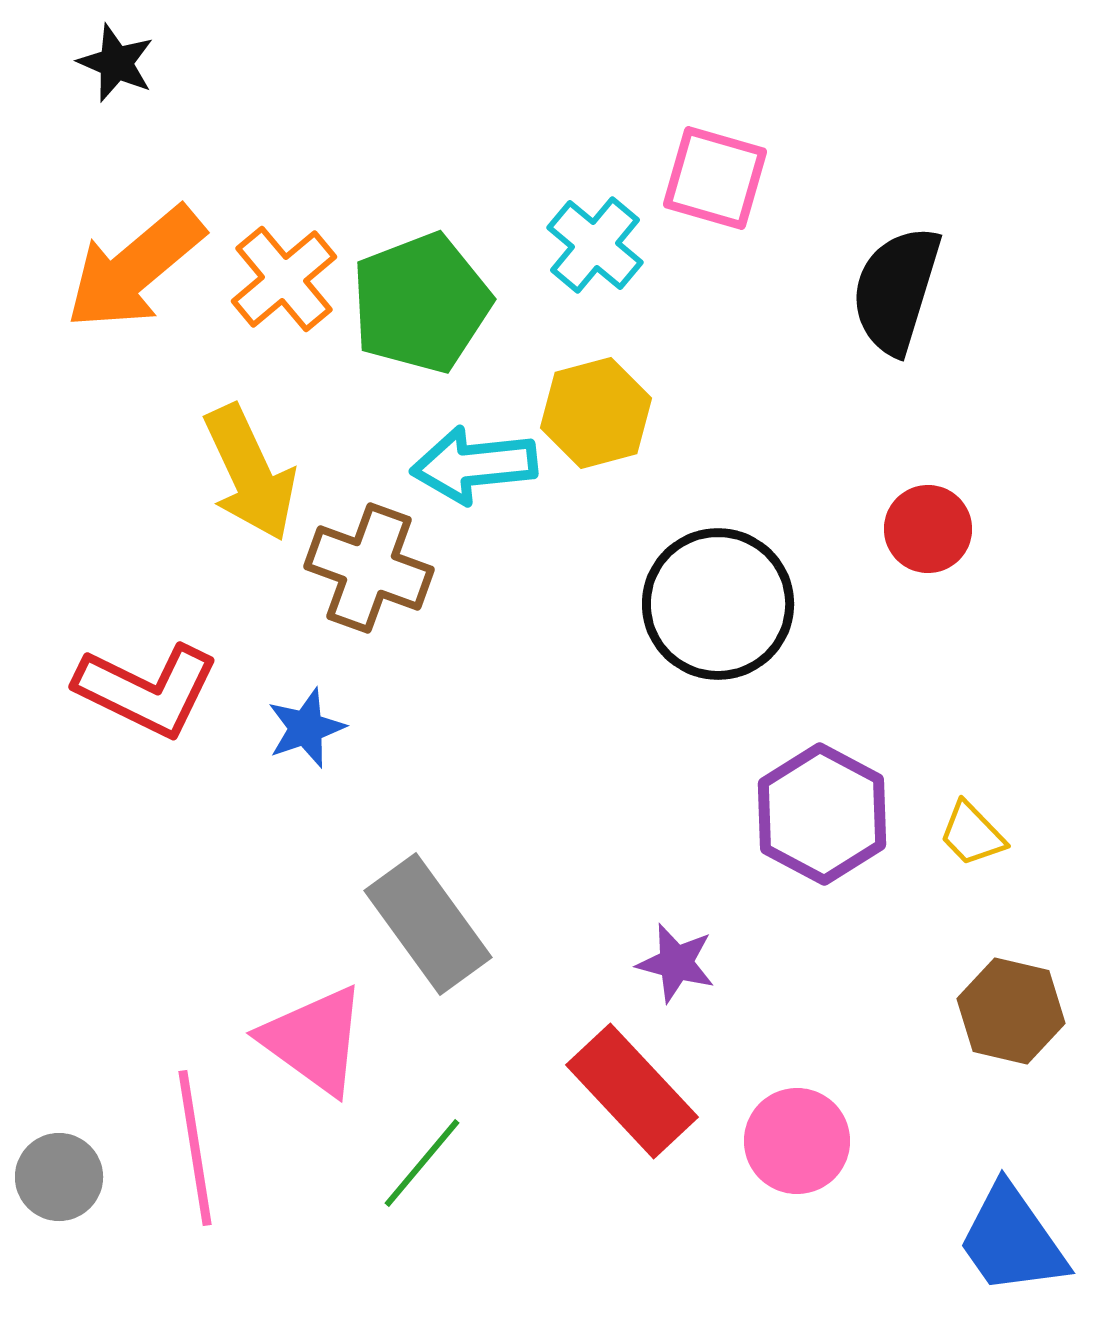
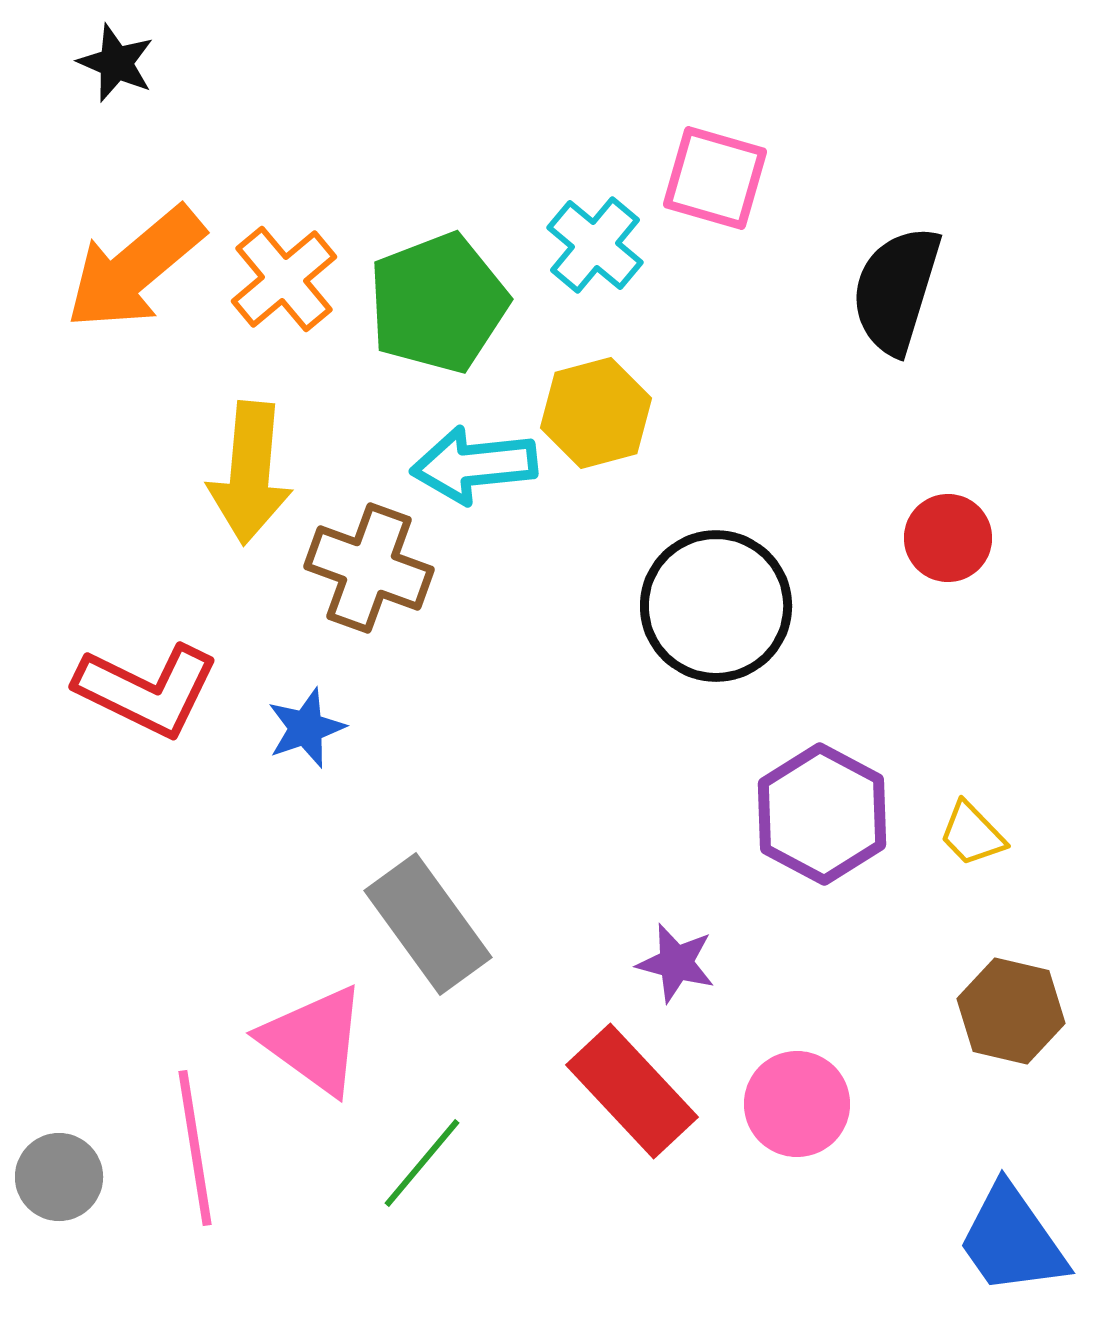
green pentagon: moved 17 px right
yellow arrow: rotated 30 degrees clockwise
red circle: moved 20 px right, 9 px down
black circle: moved 2 px left, 2 px down
pink circle: moved 37 px up
